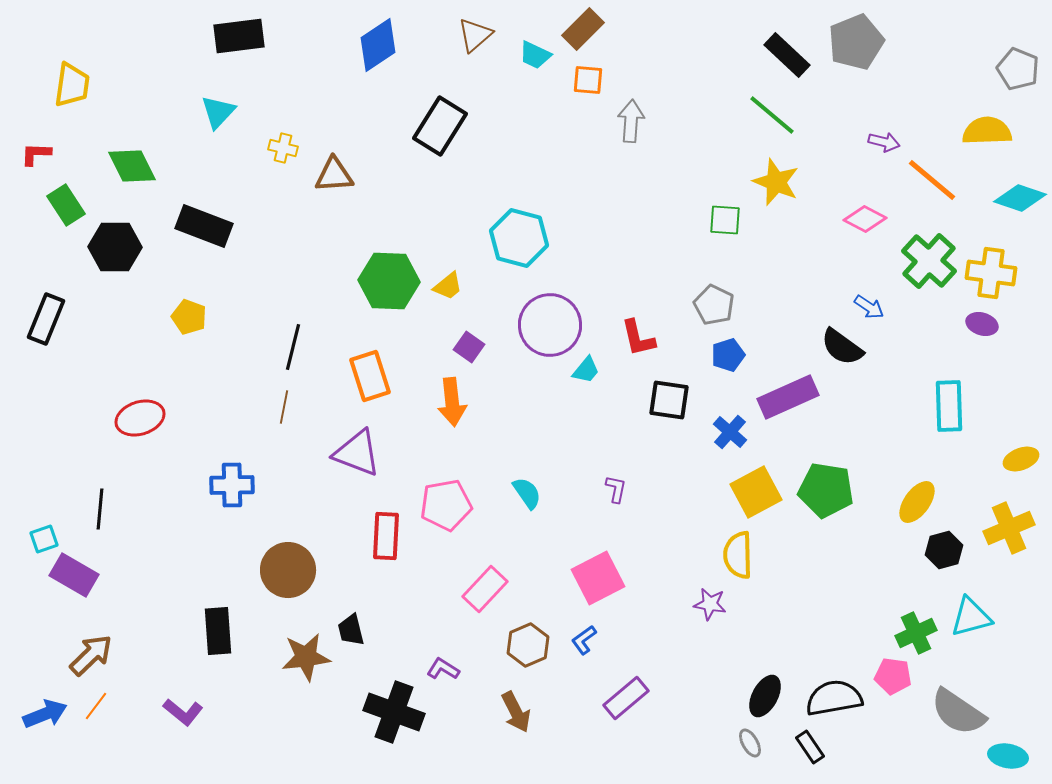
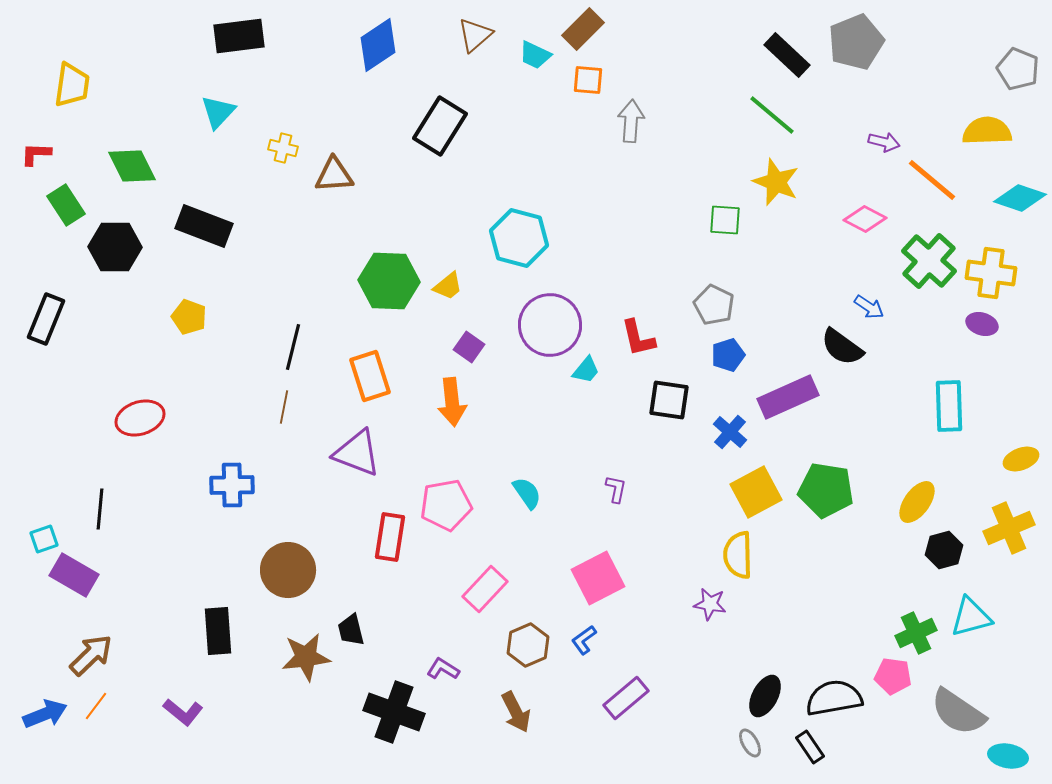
red rectangle at (386, 536): moved 4 px right, 1 px down; rotated 6 degrees clockwise
